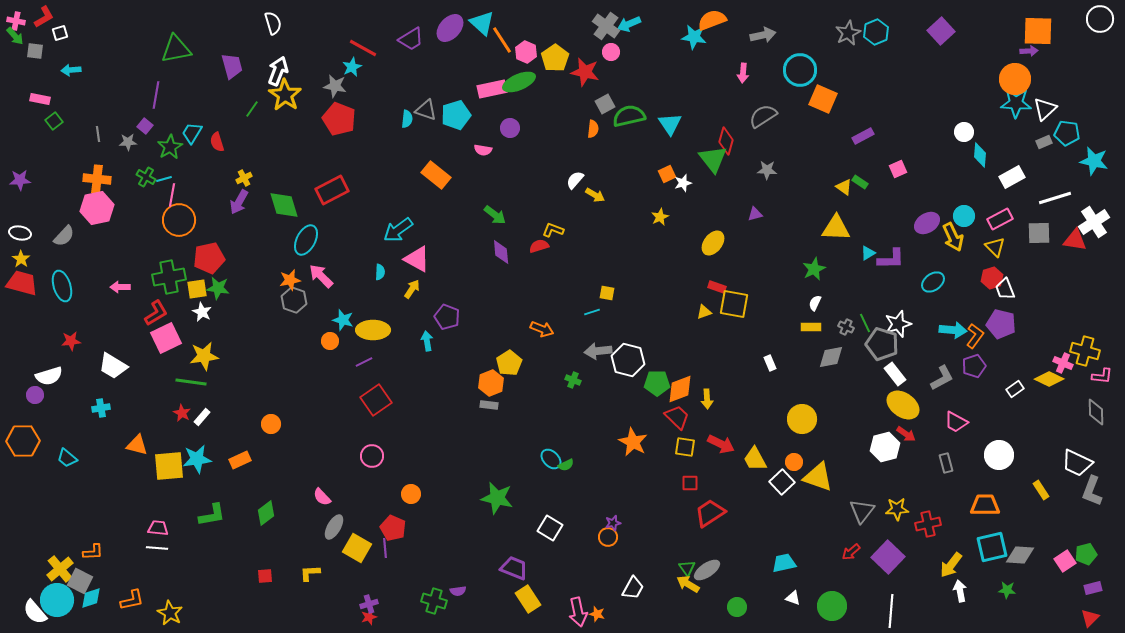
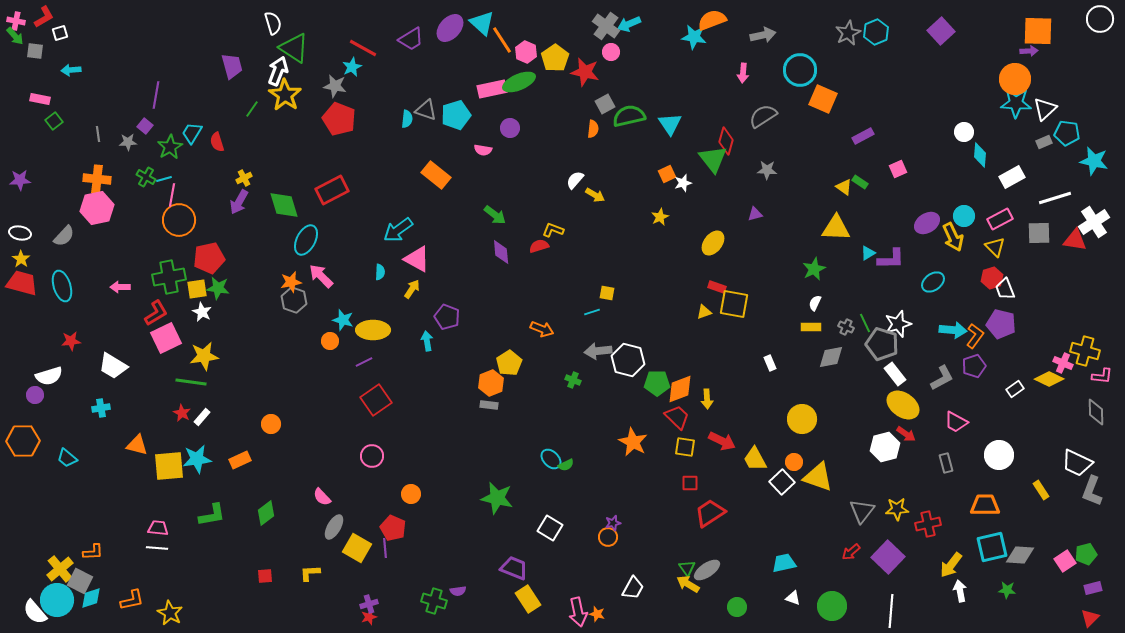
green triangle at (176, 49): moved 118 px right, 1 px up; rotated 44 degrees clockwise
orange star at (290, 280): moved 1 px right, 2 px down
red arrow at (721, 444): moved 1 px right, 3 px up
